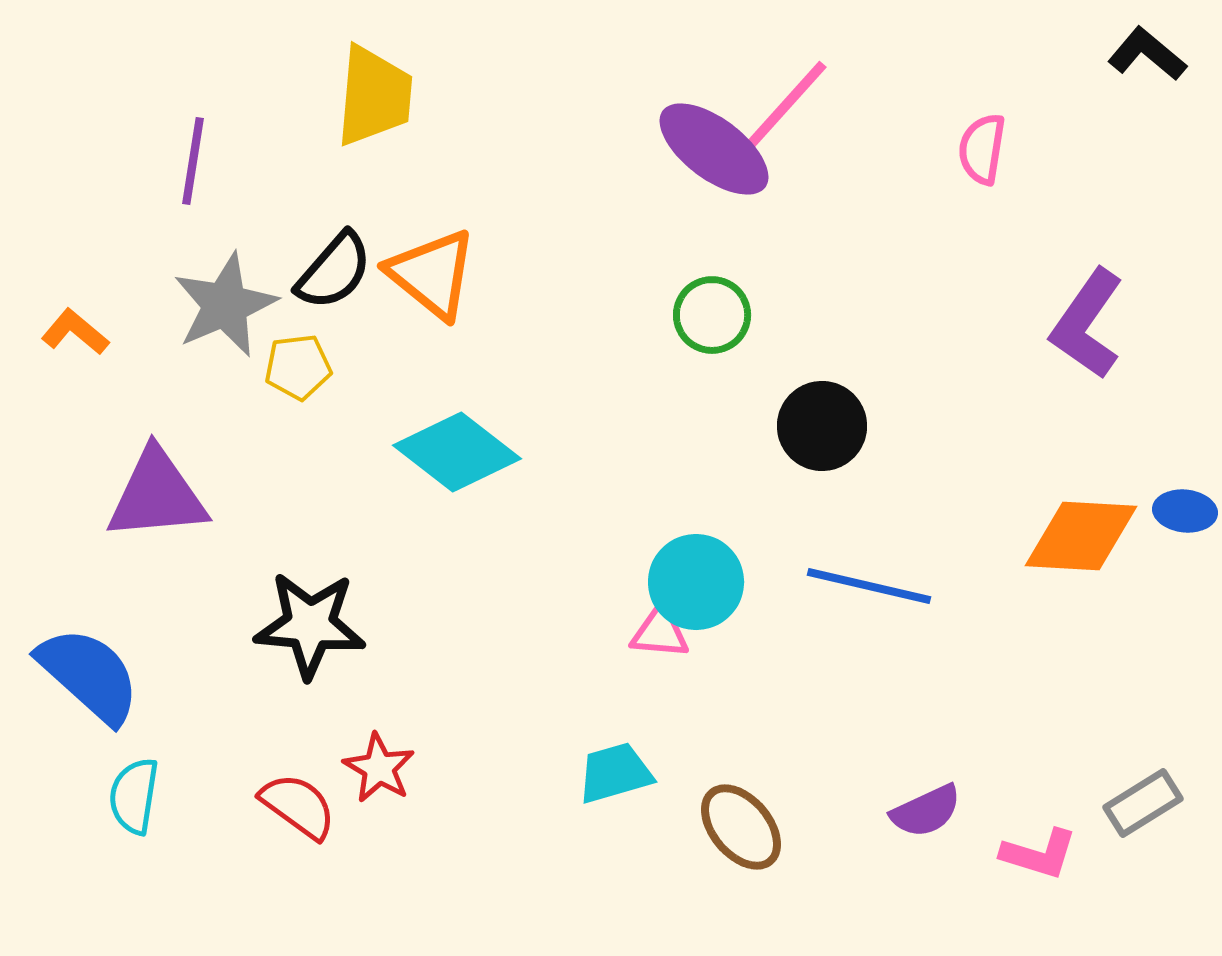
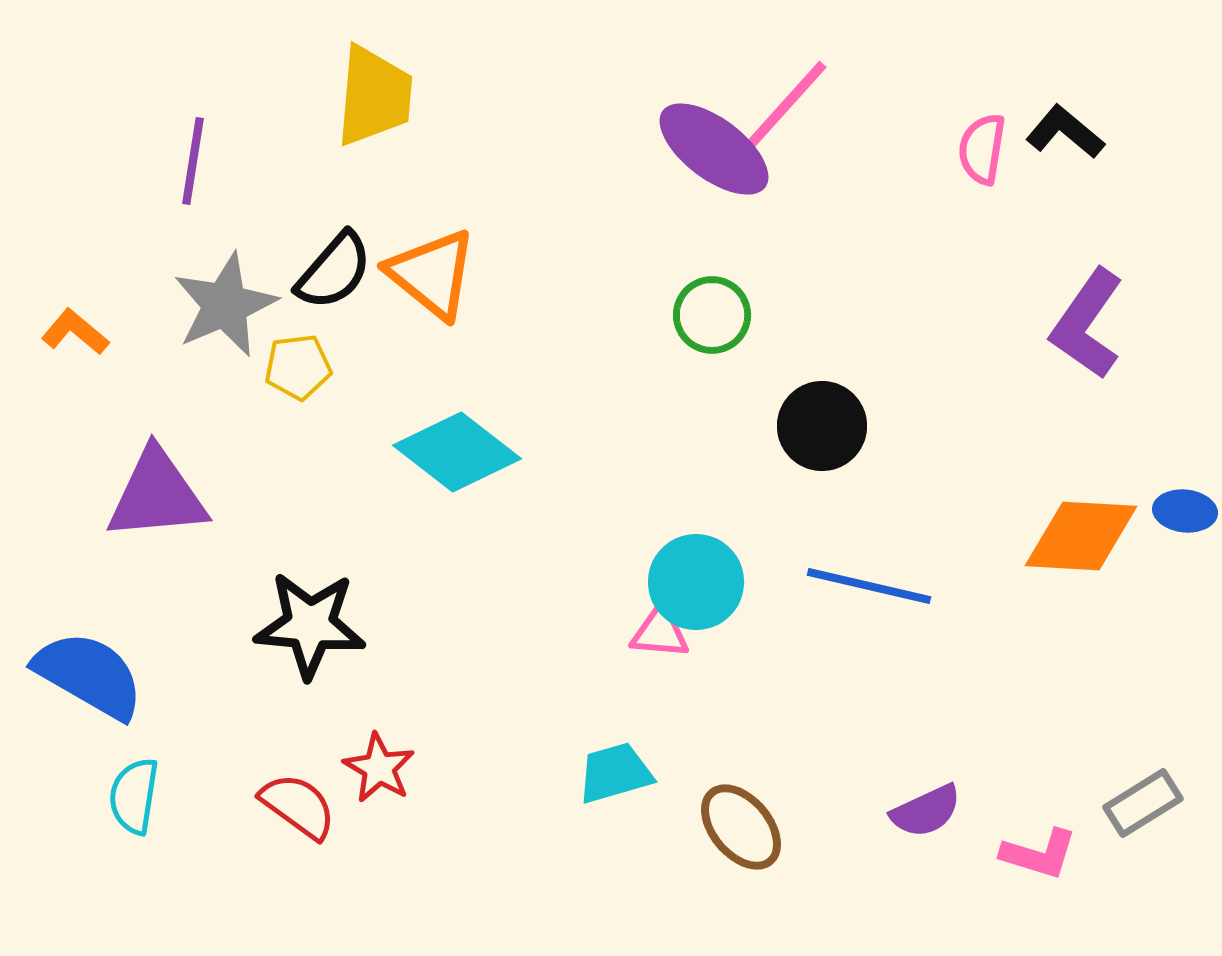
black L-shape: moved 82 px left, 78 px down
blue semicircle: rotated 12 degrees counterclockwise
